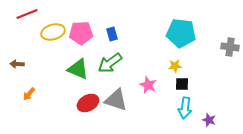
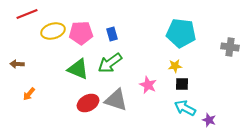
yellow ellipse: moved 1 px up
cyan arrow: rotated 110 degrees clockwise
